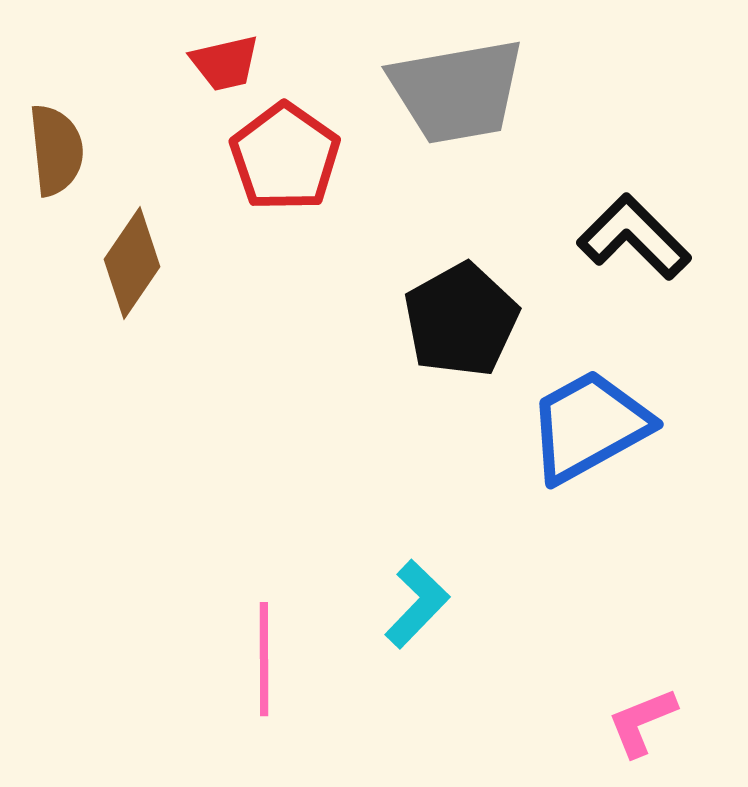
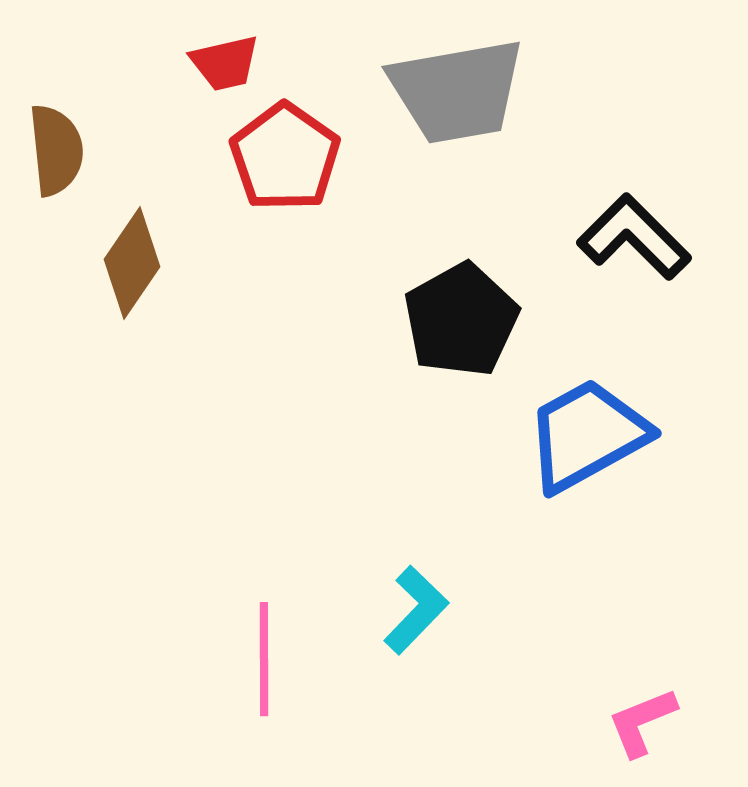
blue trapezoid: moved 2 px left, 9 px down
cyan L-shape: moved 1 px left, 6 px down
